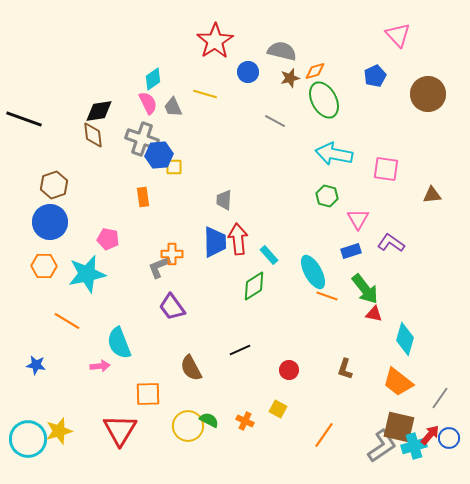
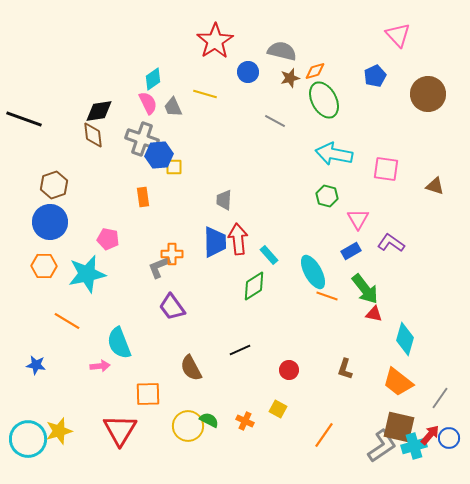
brown triangle at (432, 195): moved 3 px right, 9 px up; rotated 24 degrees clockwise
blue rectangle at (351, 251): rotated 12 degrees counterclockwise
